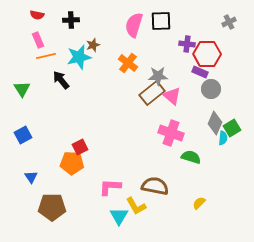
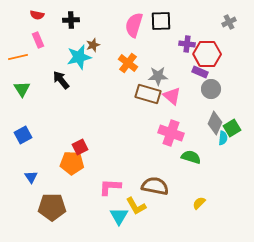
orange line: moved 28 px left, 1 px down
brown rectangle: moved 4 px left, 1 px down; rotated 55 degrees clockwise
